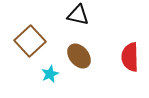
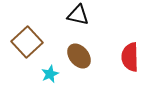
brown square: moved 3 px left, 1 px down
